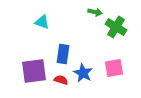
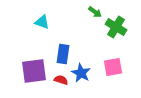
green arrow: rotated 24 degrees clockwise
pink square: moved 1 px left, 1 px up
blue star: moved 2 px left
